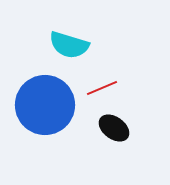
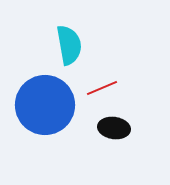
cyan semicircle: rotated 117 degrees counterclockwise
black ellipse: rotated 28 degrees counterclockwise
